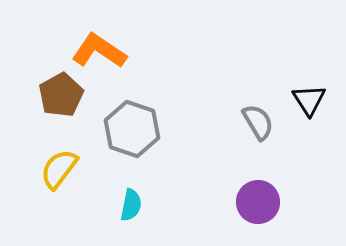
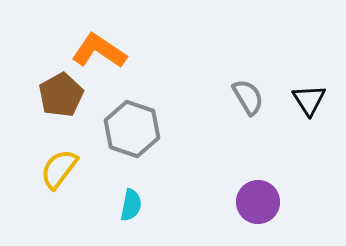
gray semicircle: moved 10 px left, 25 px up
